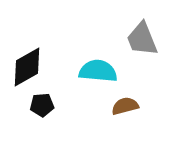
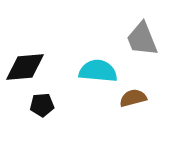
black diamond: moved 2 px left; rotated 24 degrees clockwise
brown semicircle: moved 8 px right, 8 px up
